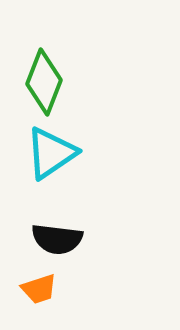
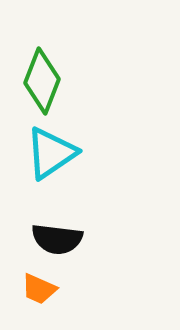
green diamond: moved 2 px left, 1 px up
orange trapezoid: rotated 42 degrees clockwise
